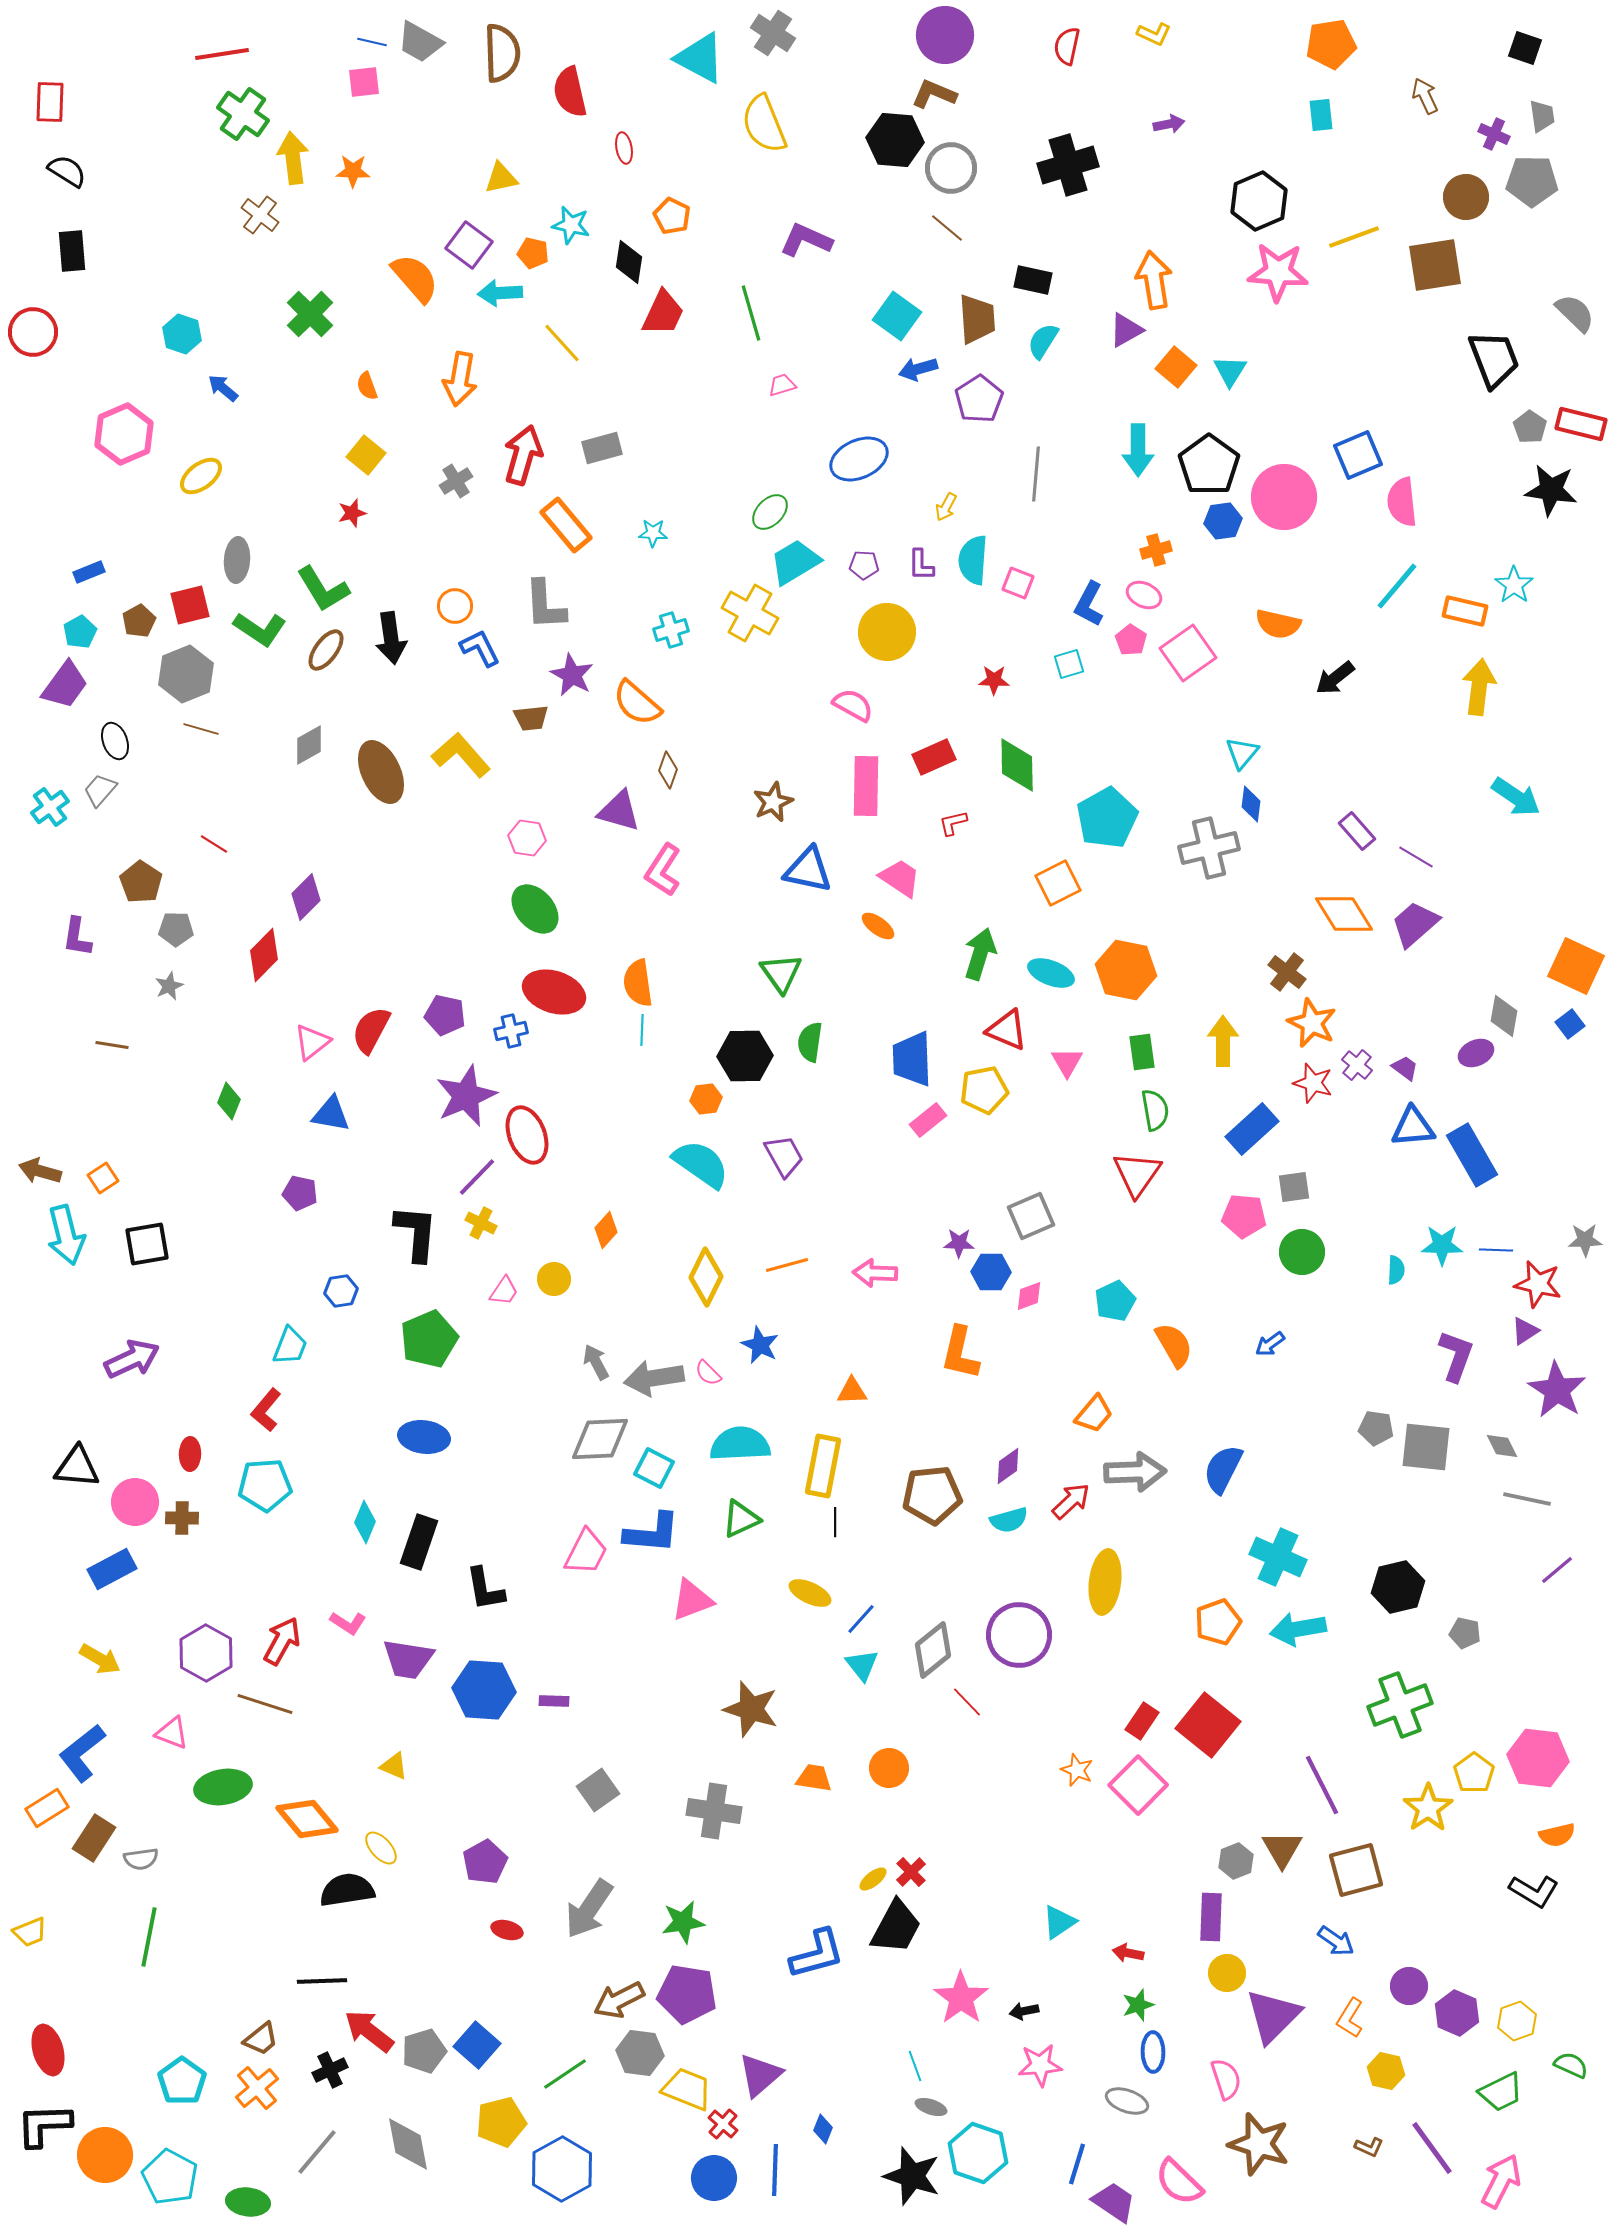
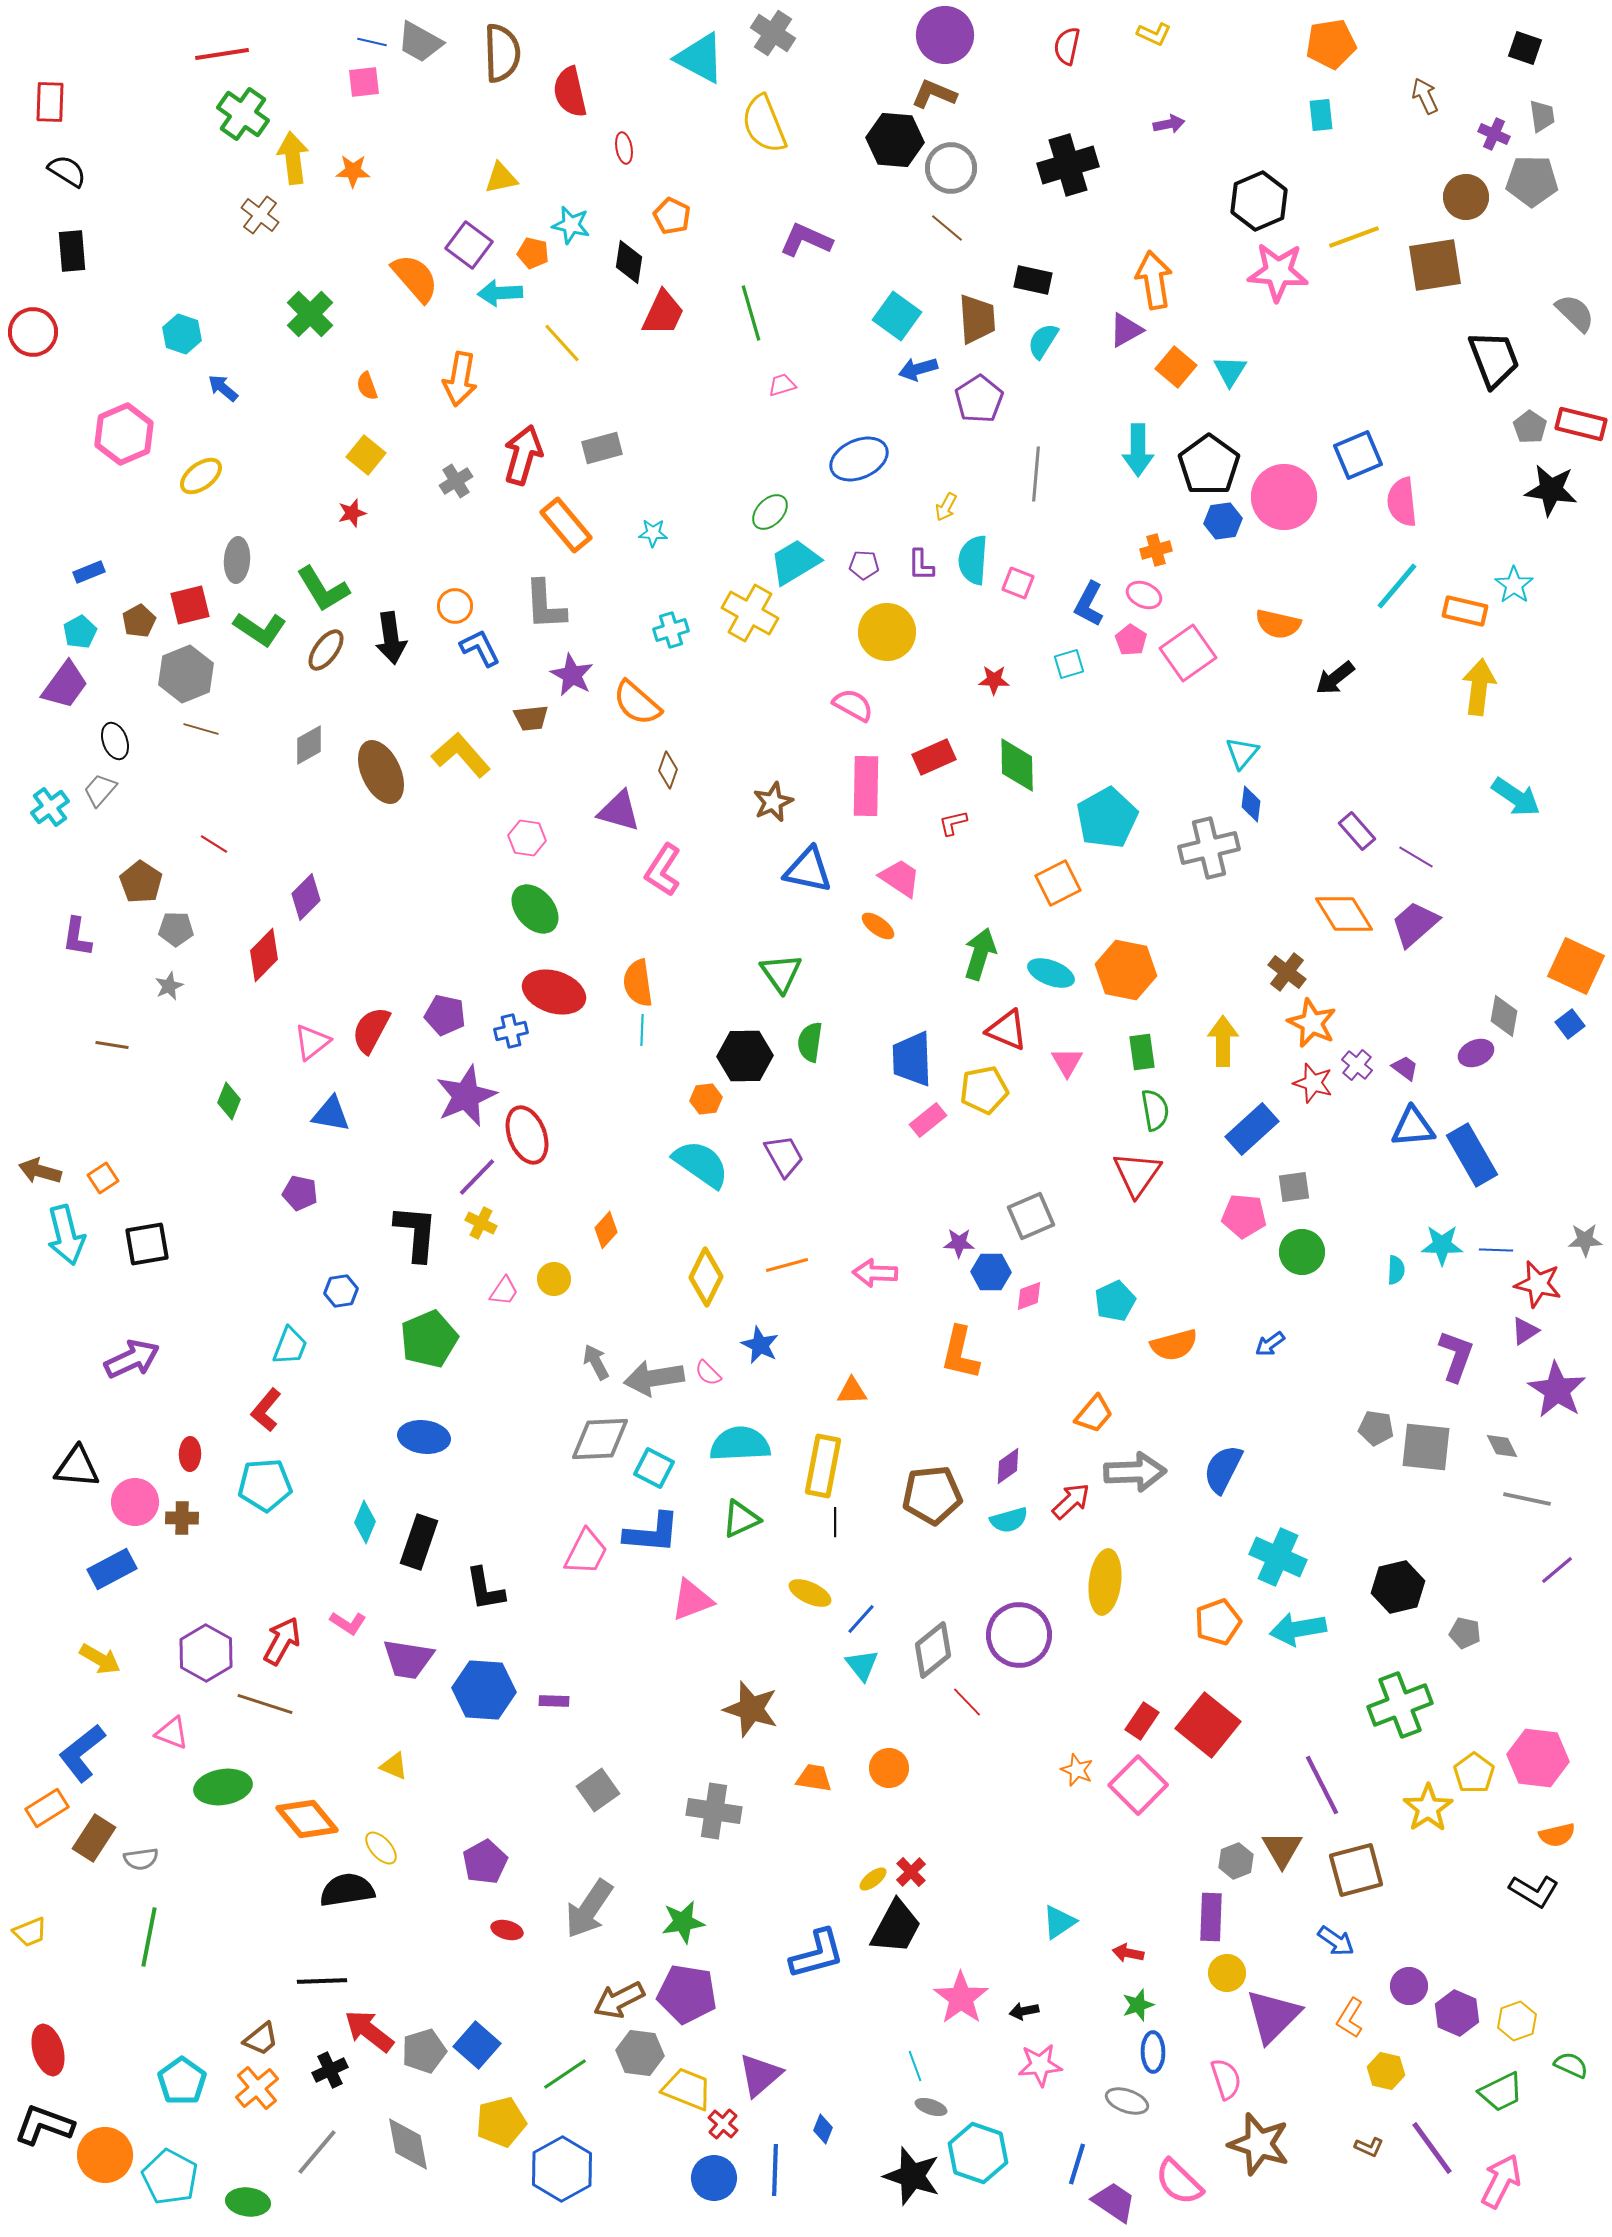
orange semicircle at (1174, 1345): rotated 105 degrees clockwise
black L-shape at (44, 2125): rotated 22 degrees clockwise
